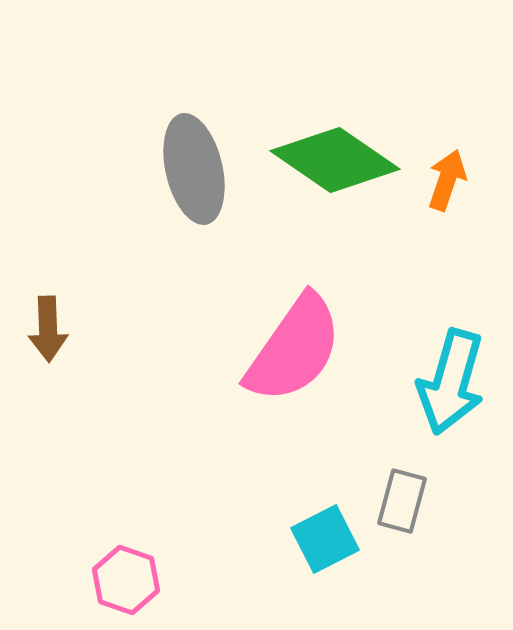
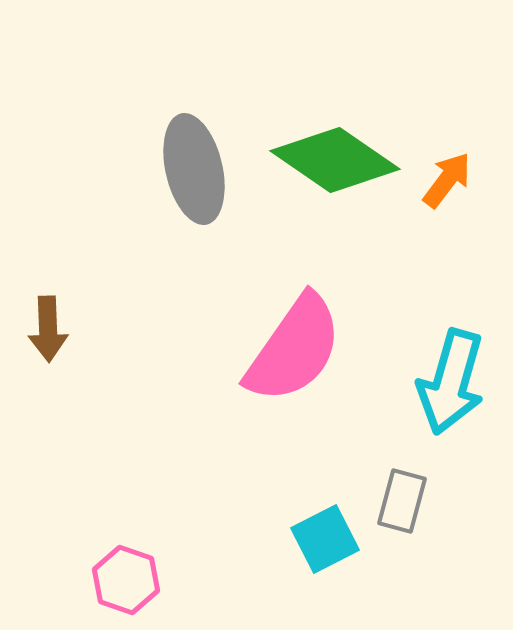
orange arrow: rotated 18 degrees clockwise
